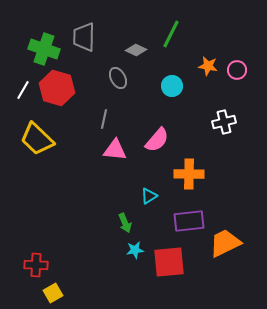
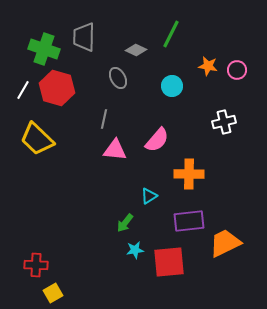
green arrow: rotated 60 degrees clockwise
